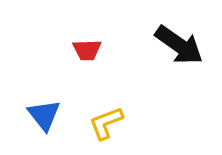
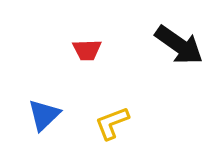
blue triangle: rotated 24 degrees clockwise
yellow L-shape: moved 6 px right
